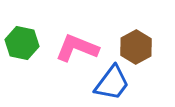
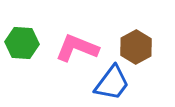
green hexagon: rotated 8 degrees counterclockwise
